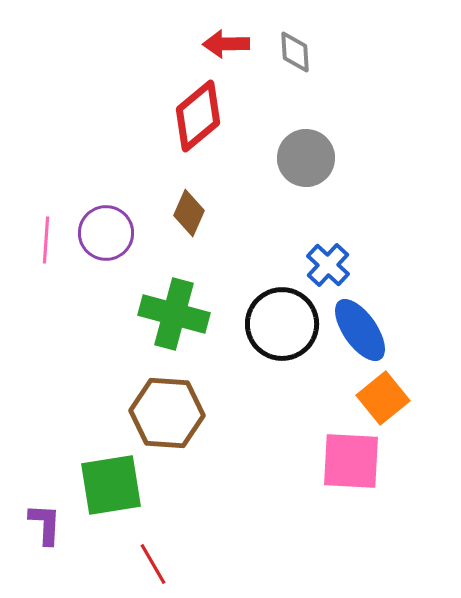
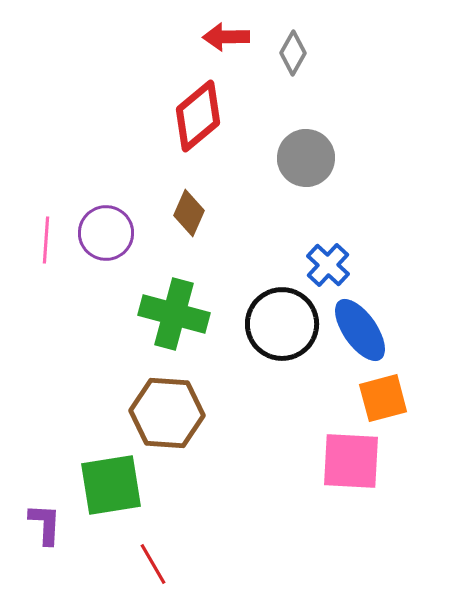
red arrow: moved 7 px up
gray diamond: moved 2 px left, 1 px down; rotated 33 degrees clockwise
orange square: rotated 24 degrees clockwise
